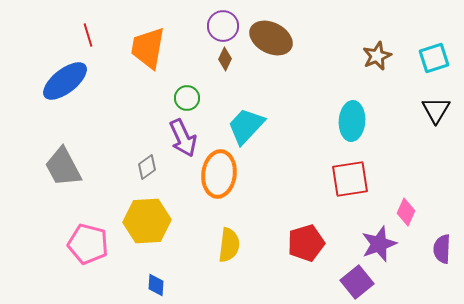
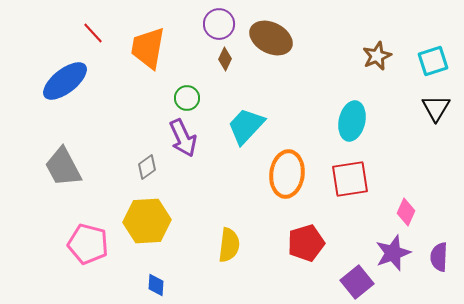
purple circle: moved 4 px left, 2 px up
red line: moved 5 px right, 2 px up; rotated 25 degrees counterclockwise
cyan square: moved 1 px left, 3 px down
black triangle: moved 2 px up
cyan ellipse: rotated 9 degrees clockwise
orange ellipse: moved 68 px right
purple star: moved 14 px right, 9 px down
purple semicircle: moved 3 px left, 8 px down
